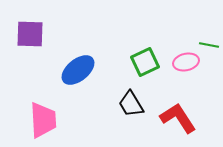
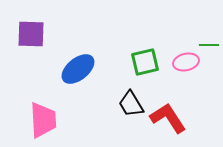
purple square: moved 1 px right
green line: rotated 12 degrees counterclockwise
green square: rotated 12 degrees clockwise
blue ellipse: moved 1 px up
red L-shape: moved 10 px left
